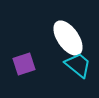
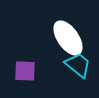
purple square: moved 1 px right, 7 px down; rotated 20 degrees clockwise
